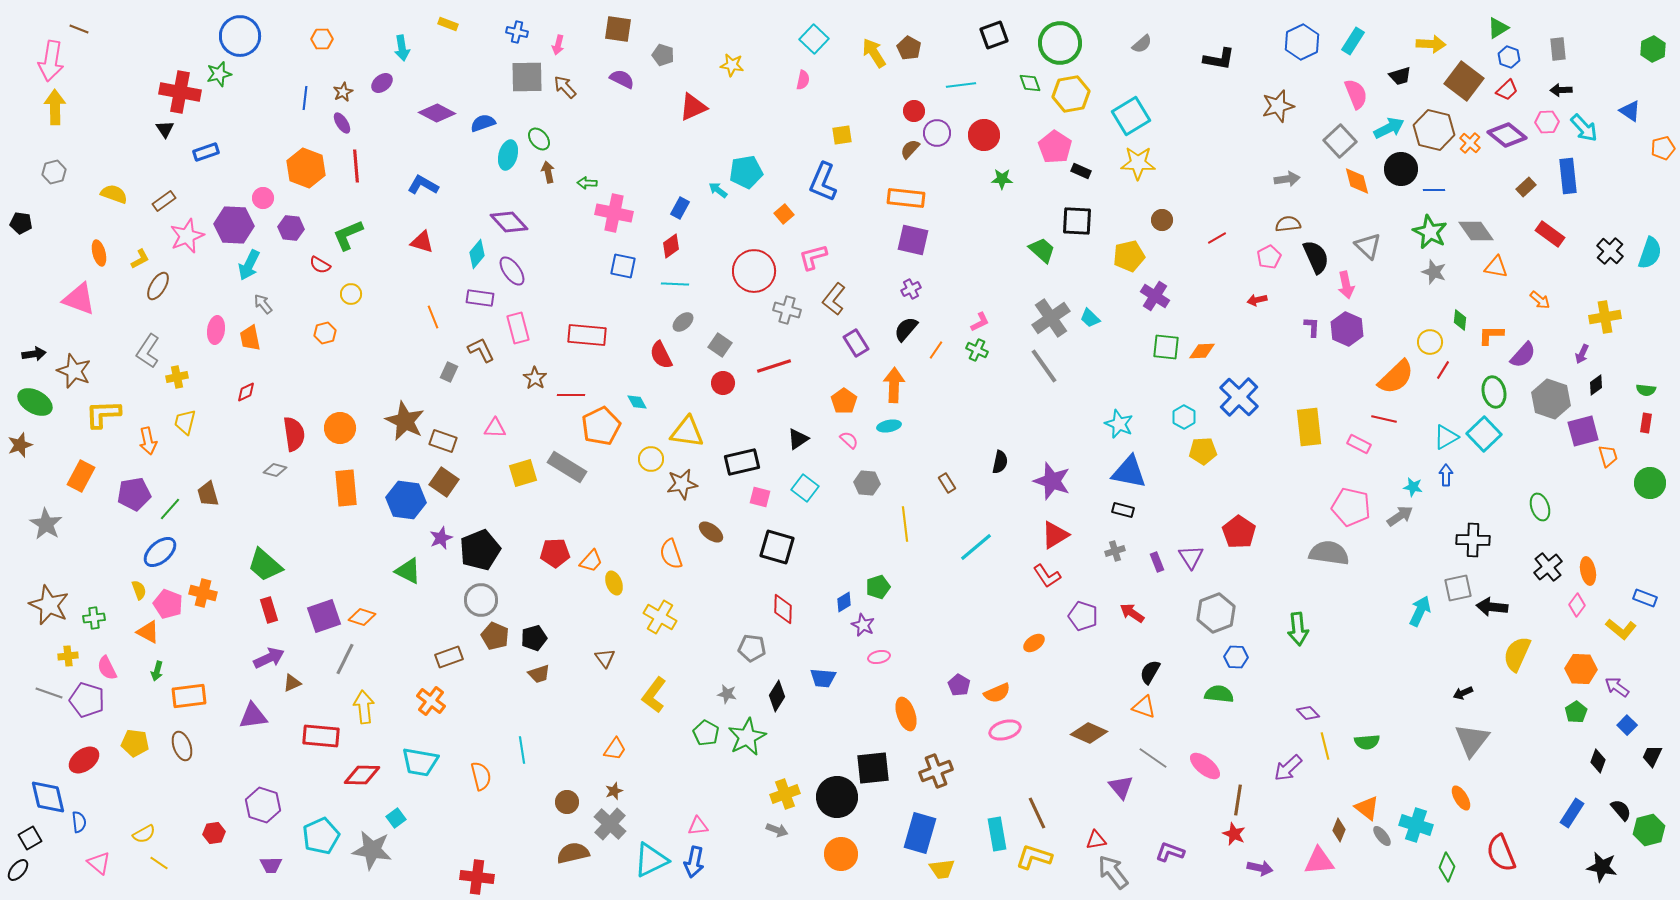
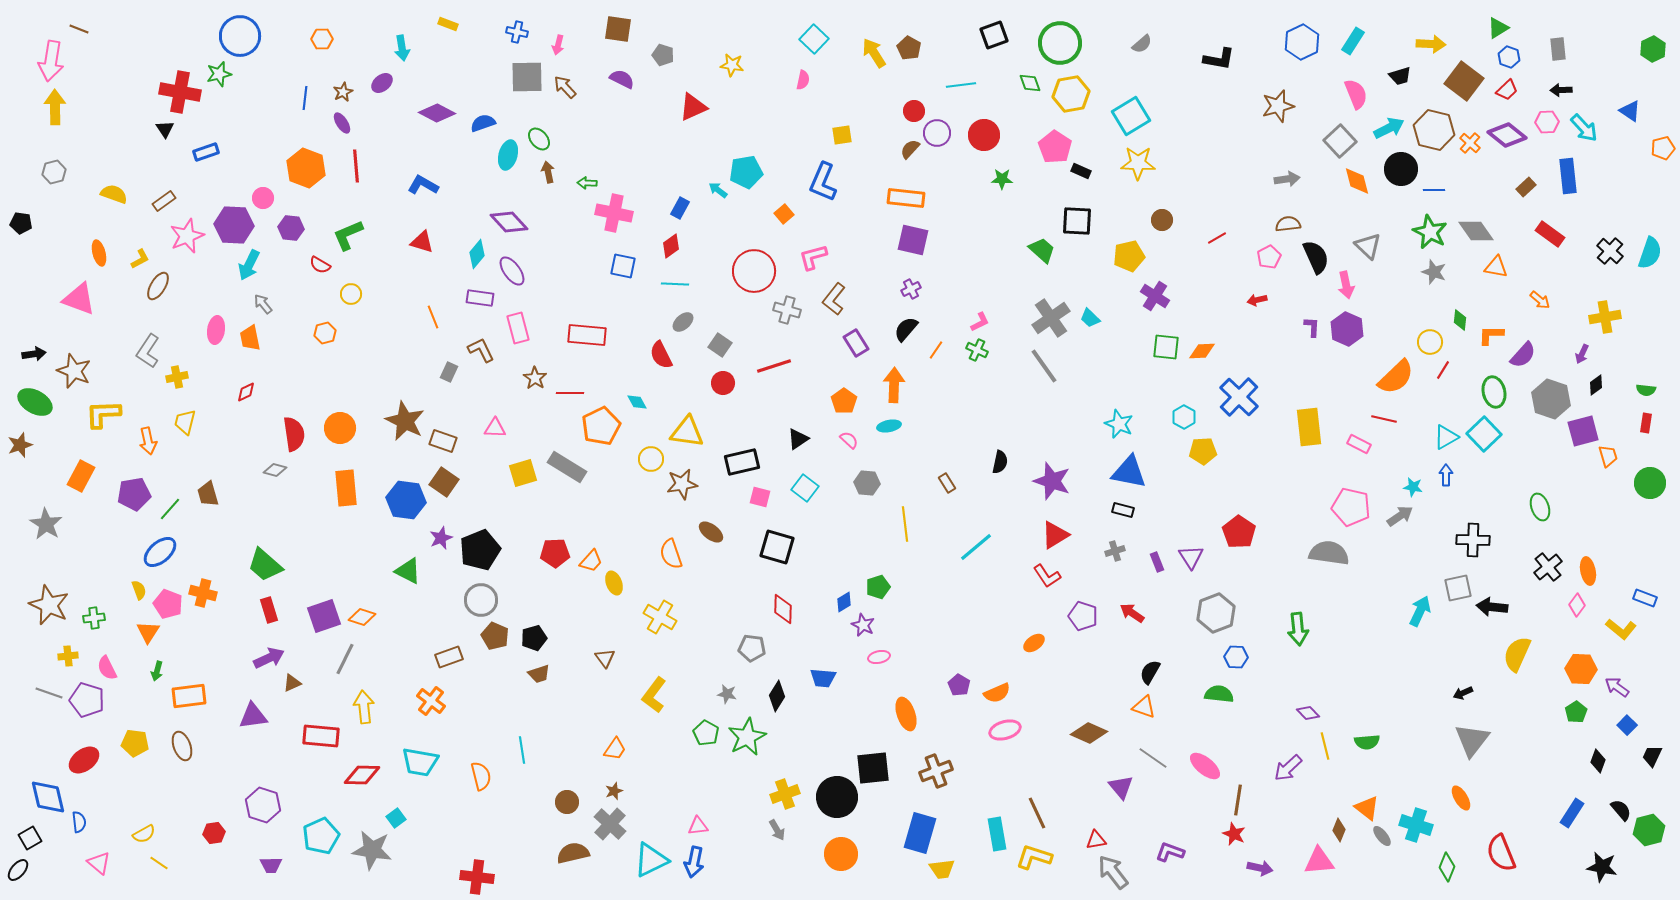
red line at (571, 395): moved 1 px left, 2 px up
orange triangle at (148, 632): rotated 35 degrees clockwise
gray arrow at (777, 830): rotated 40 degrees clockwise
